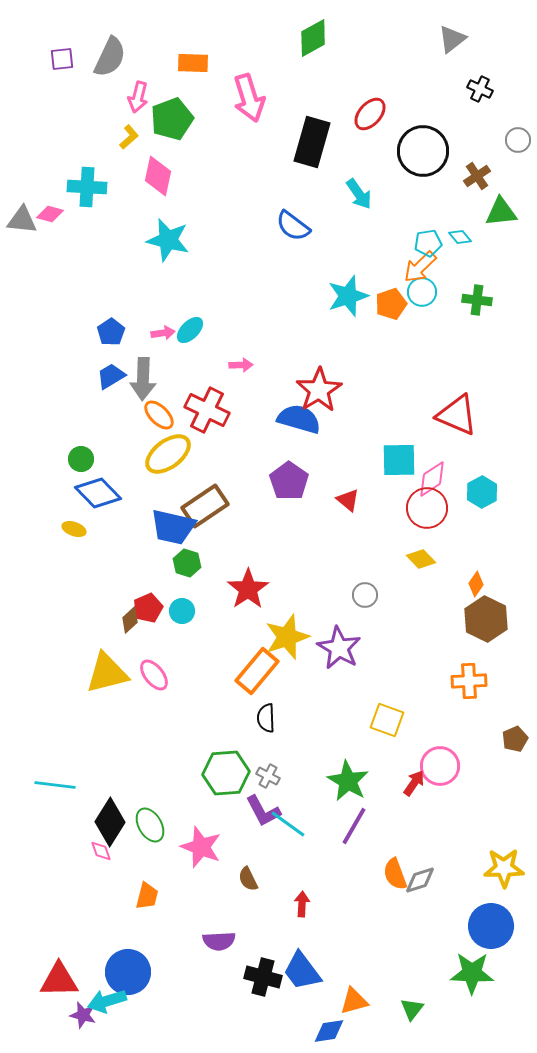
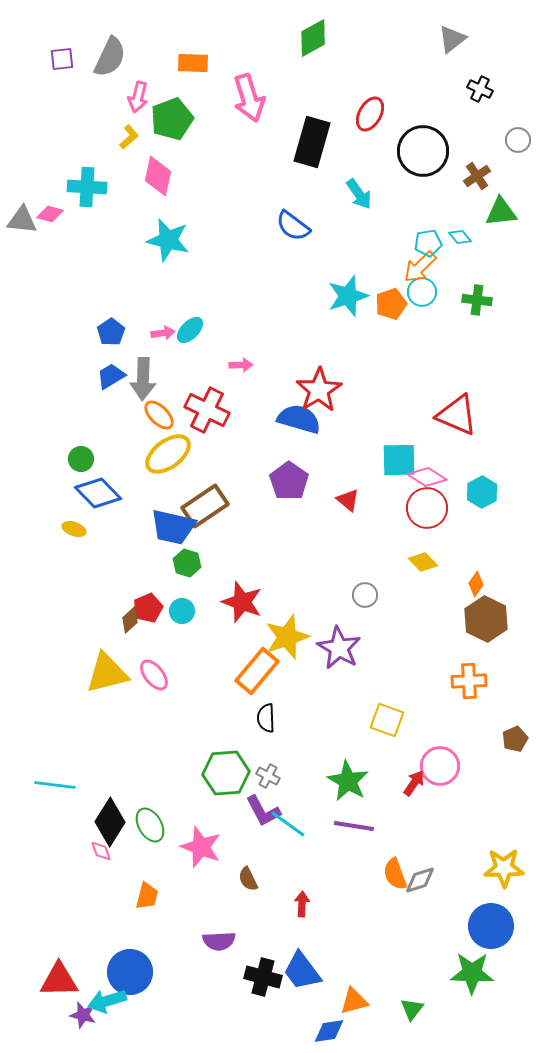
red ellipse at (370, 114): rotated 12 degrees counterclockwise
pink diamond at (432, 479): moved 5 px left, 2 px up; rotated 66 degrees clockwise
yellow diamond at (421, 559): moved 2 px right, 3 px down
red star at (248, 589): moved 6 px left, 13 px down; rotated 18 degrees counterclockwise
purple line at (354, 826): rotated 69 degrees clockwise
blue circle at (128, 972): moved 2 px right
